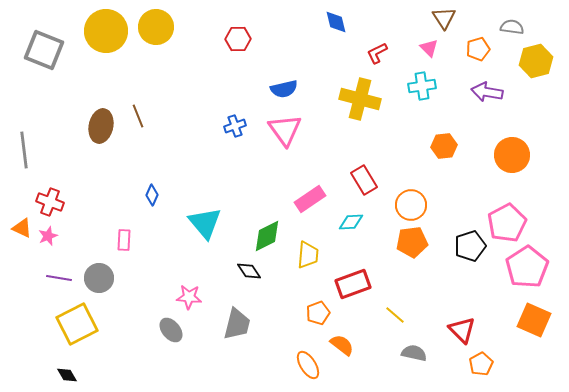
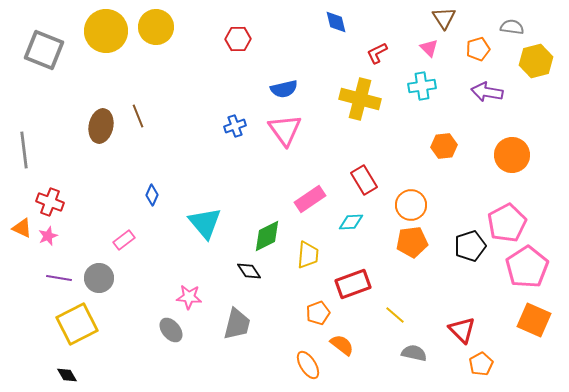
pink rectangle at (124, 240): rotated 50 degrees clockwise
